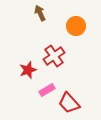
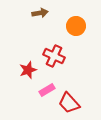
brown arrow: rotated 105 degrees clockwise
red cross: rotated 30 degrees counterclockwise
